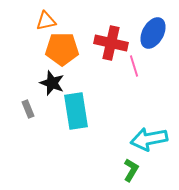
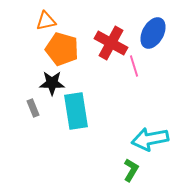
red cross: rotated 16 degrees clockwise
orange pentagon: rotated 16 degrees clockwise
black star: rotated 20 degrees counterclockwise
gray rectangle: moved 5 px right, 1 px up
cyan arrow: moved 1 px right
